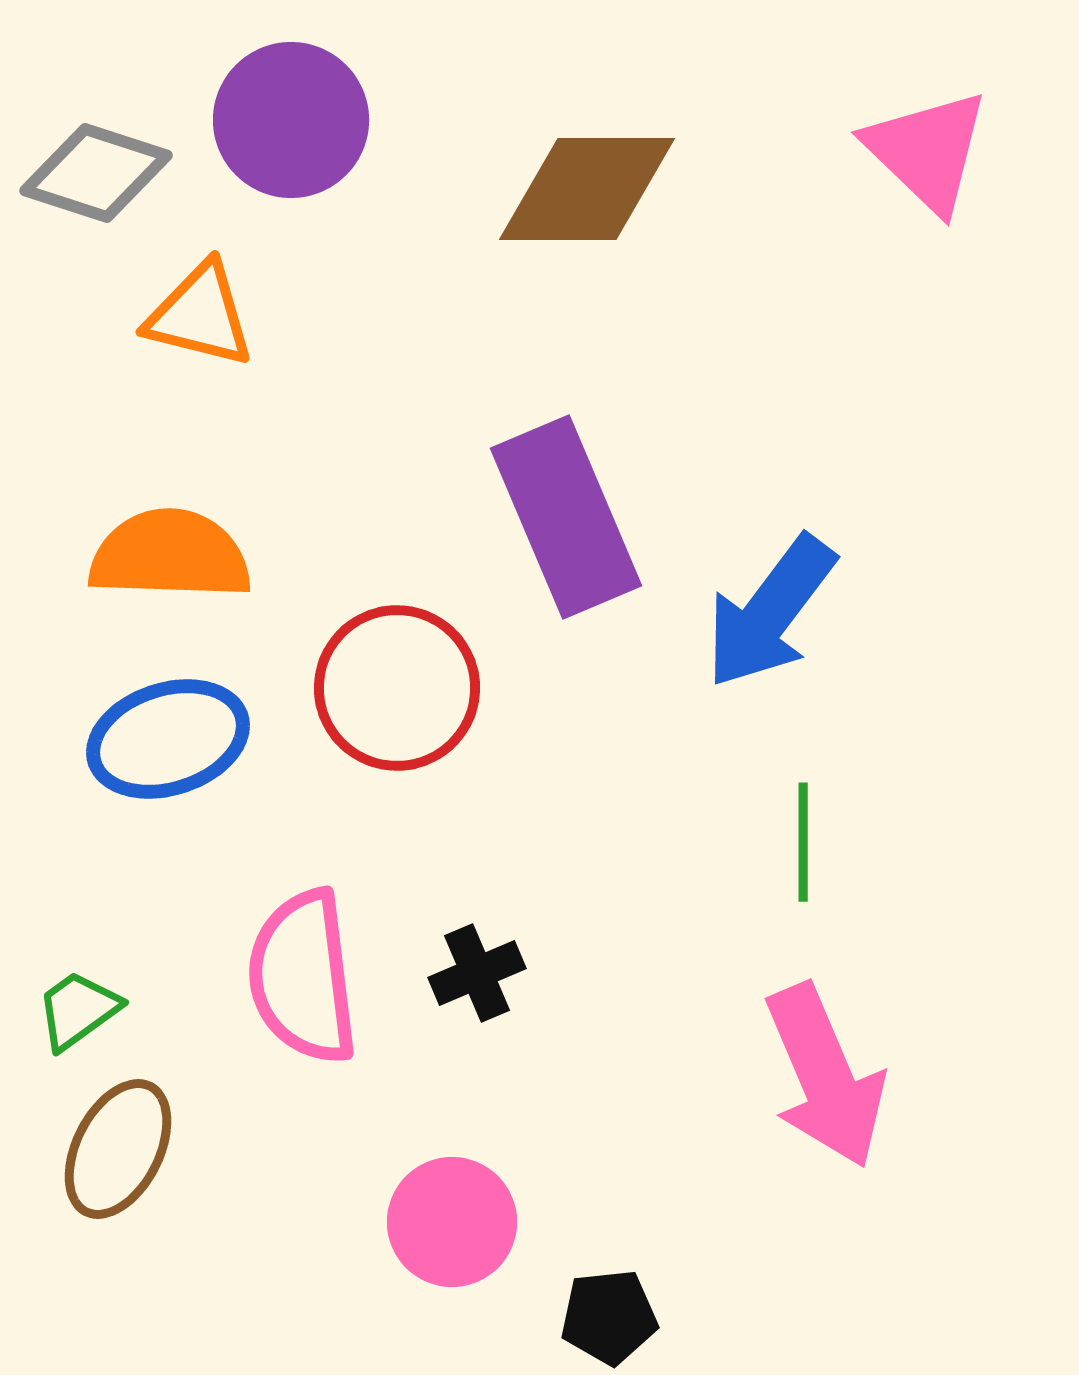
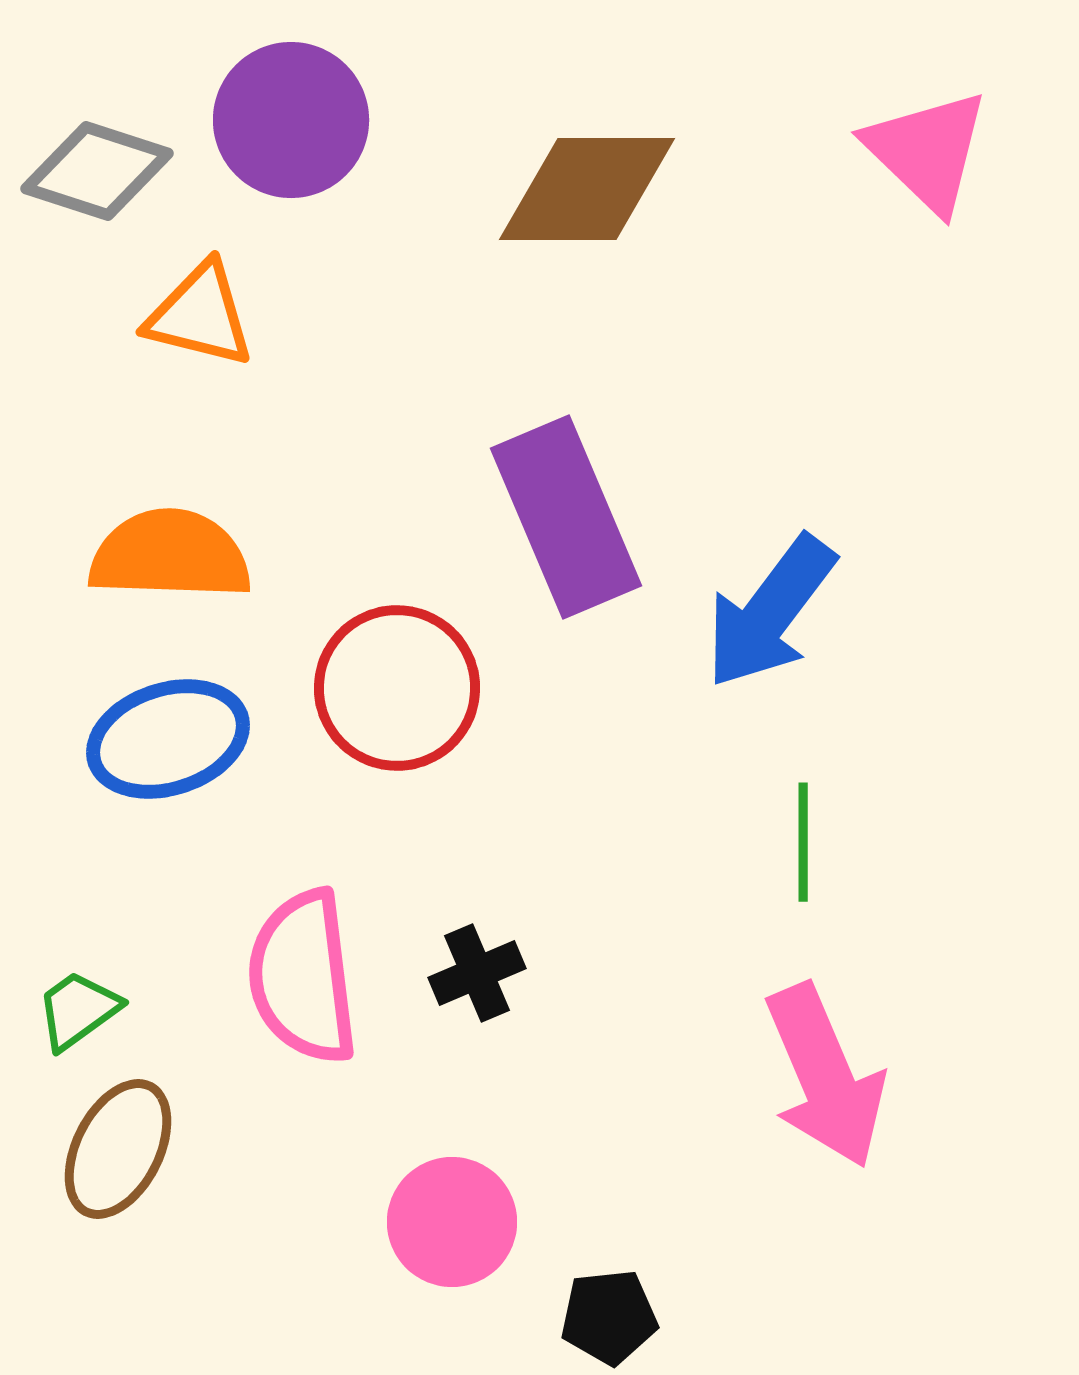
gray diamond: moved 1 px right, 2 px up
